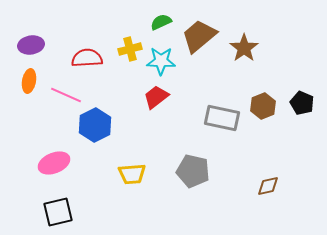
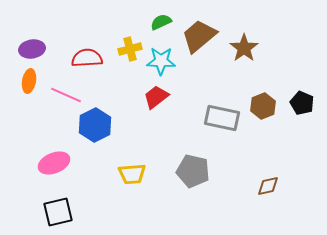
purple ellipse: moved 1 px right, 4 px down
